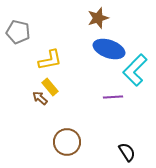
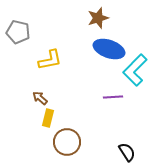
yellow rectangle: moved 2 px left, 31 px down; rotated 54 degrees clockwise
